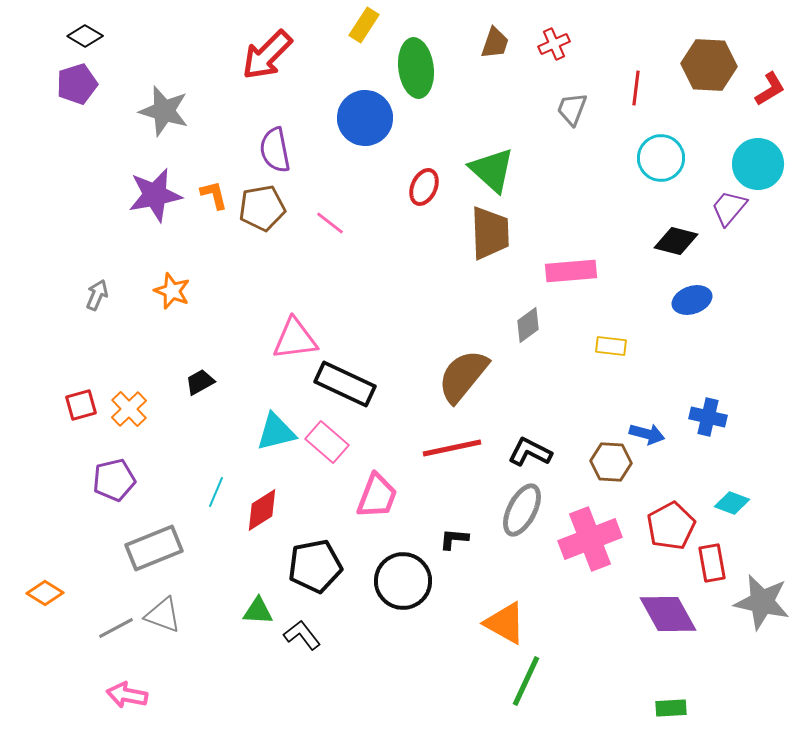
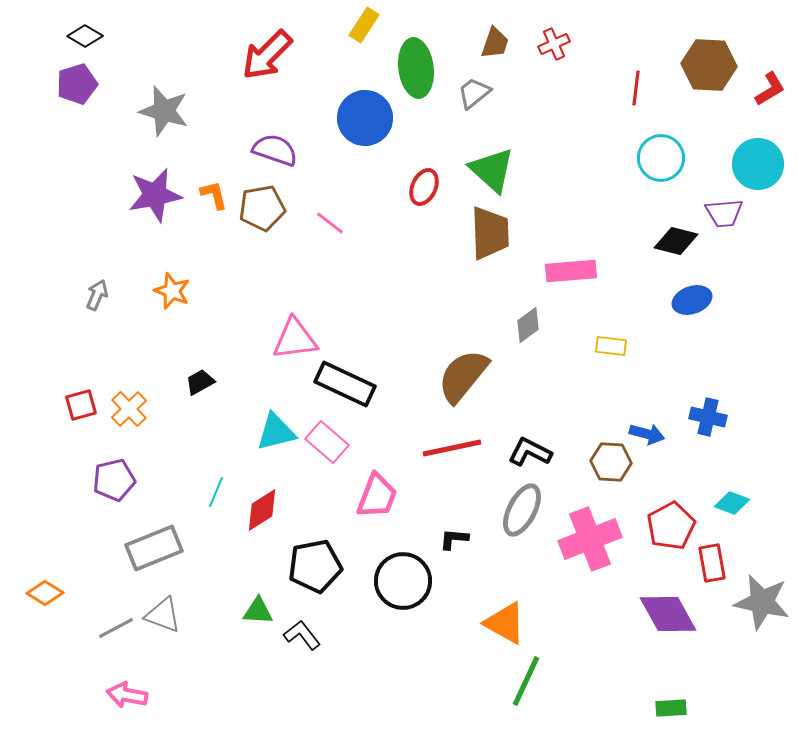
gray trapezoid at (572, 109): moved 98 px left, 16 px up; rotated 30 degrees clockwise
purple semicircle at (275, 150): rotated 120 degrees clockwise
purple trapezoid at (729, 208): moved 5 px left, 5 px down; rotated 135 degrees counterclockwise
